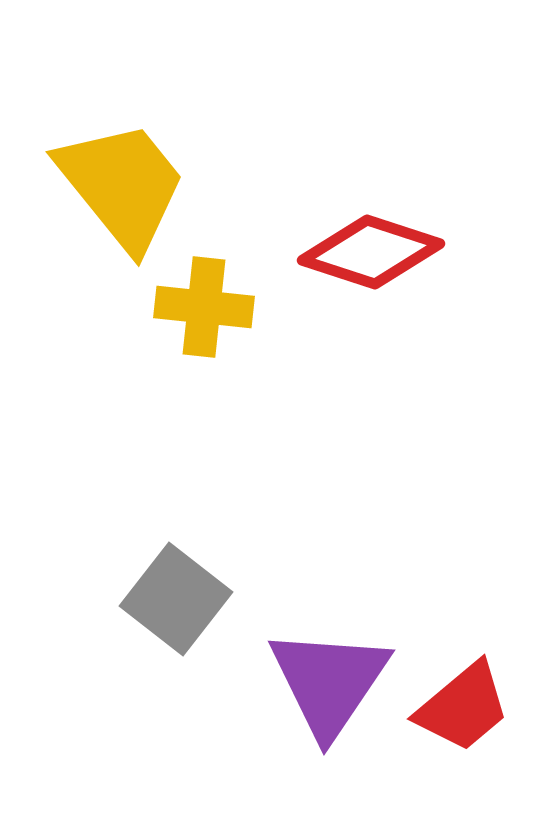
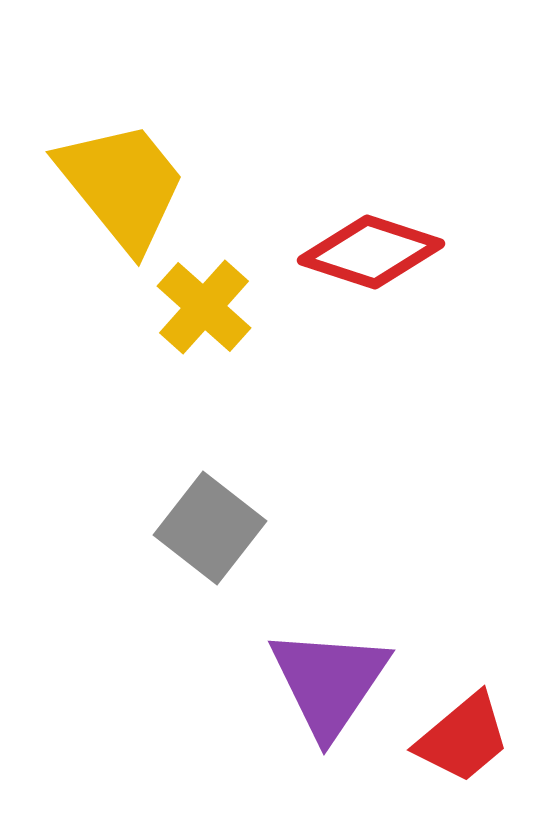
yellow cross: rotated 36 degrees clockwise
gray square: moved 34 px right, 71 px up
red trapezoid: moved 31 px down
